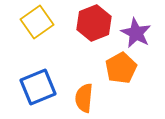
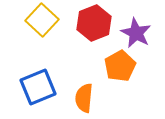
yellow square: moved 5 px right, 2 px up; rotated 12 degrees counterclockwise
orange pentagon: moved 1 px left, 2 px up
